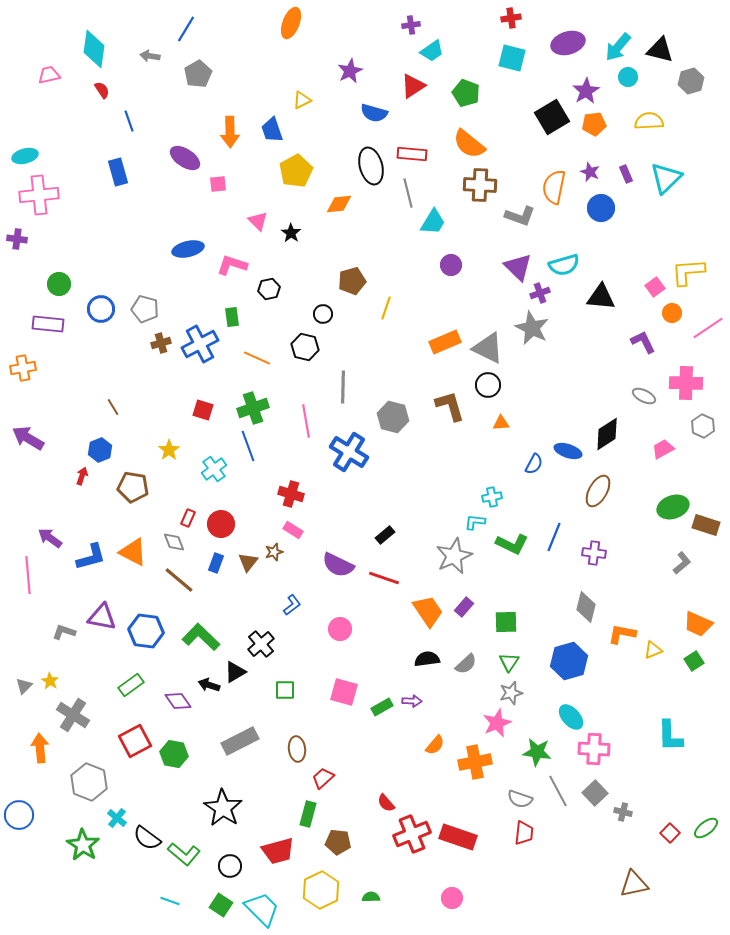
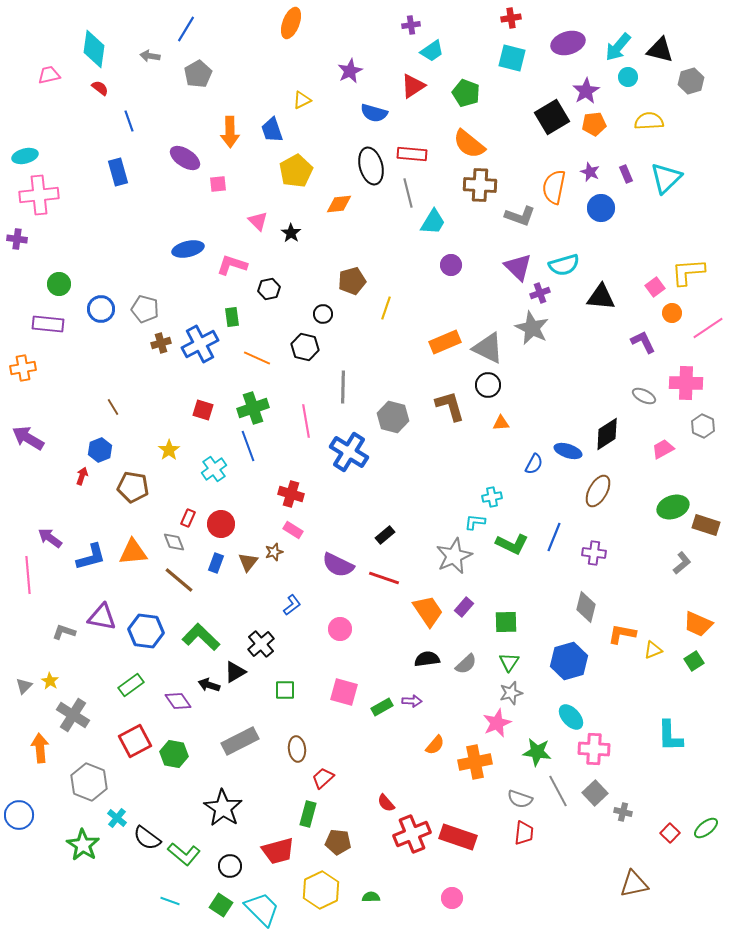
red semicircle at (102, 90): moved 2 px left, 2 px up; rotated 18 degrees counterclockwise
orange triangle at (133, 552): rotated 32 degrees counterclockwise
